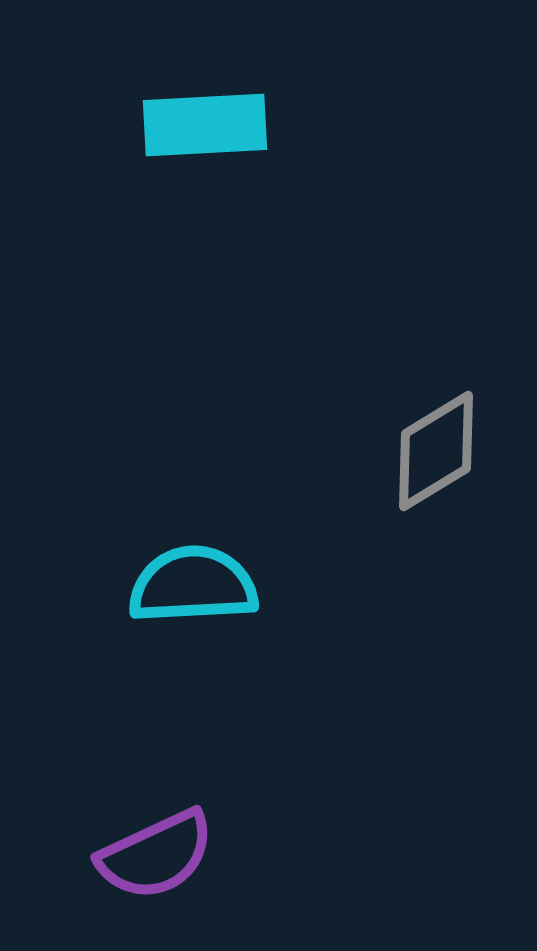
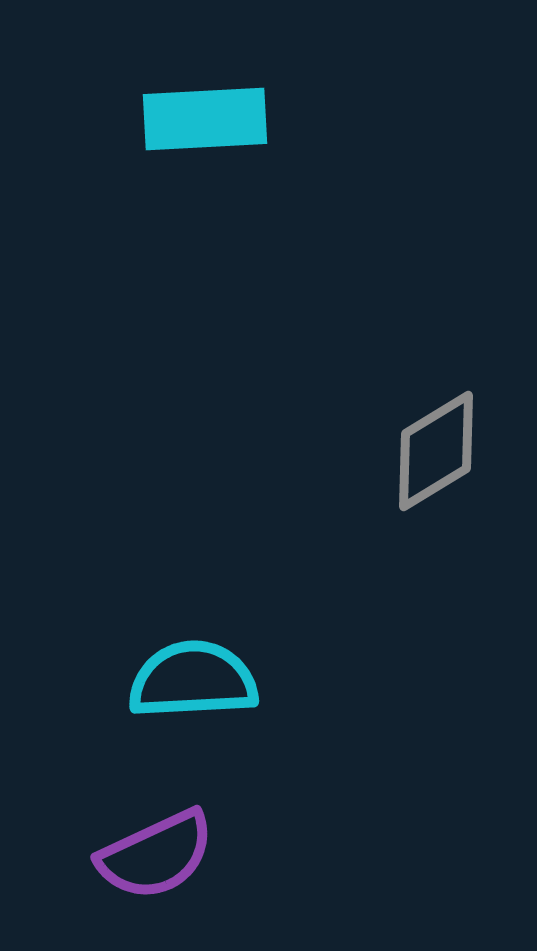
cyan rectangle: moved 6 px up
cyan semicircle: moved 95 px down
